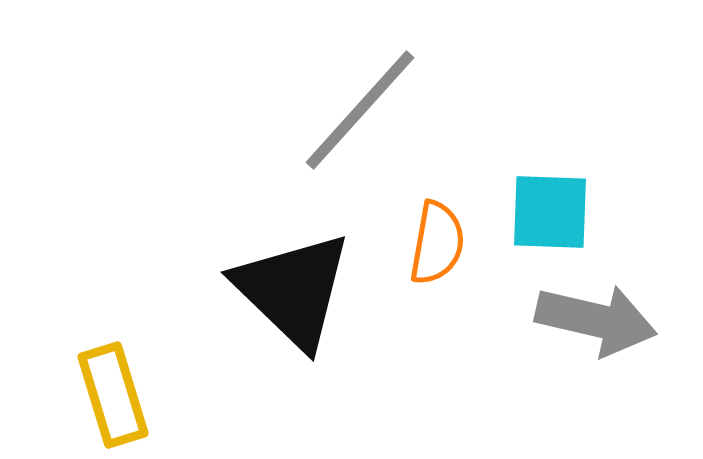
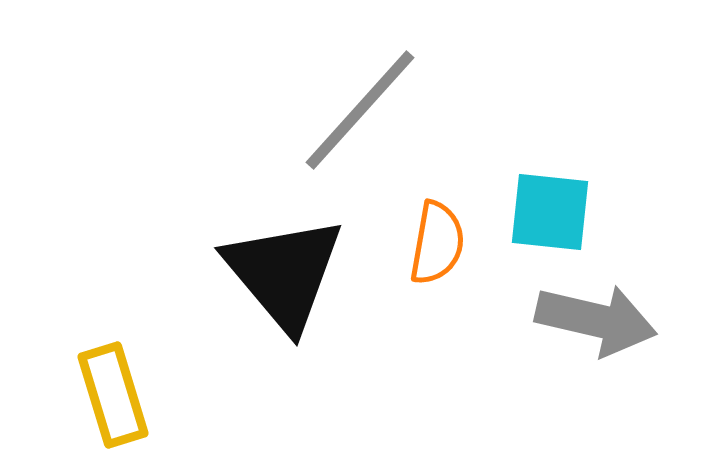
cyan square: rotated 4 degrees clockwise
black triangle: moved 9 px left, 17 px up; rotated 6 degrees clockwise
